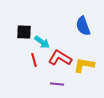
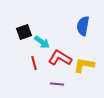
blue semicircle: rotated 30 degrees clockwise
black square: rotated 21 degrees counterclockwise
red line: moved 3 px down
